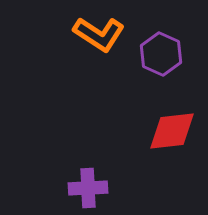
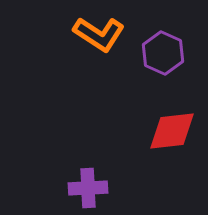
purple hexagon: moved 2 px right, 1 px up
